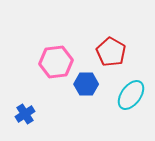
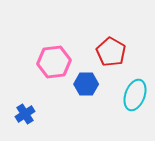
pink hexagon: moved 2 px left
cyan ellipse: moved 4 px right; rotated 16 degrees counterclockwise
